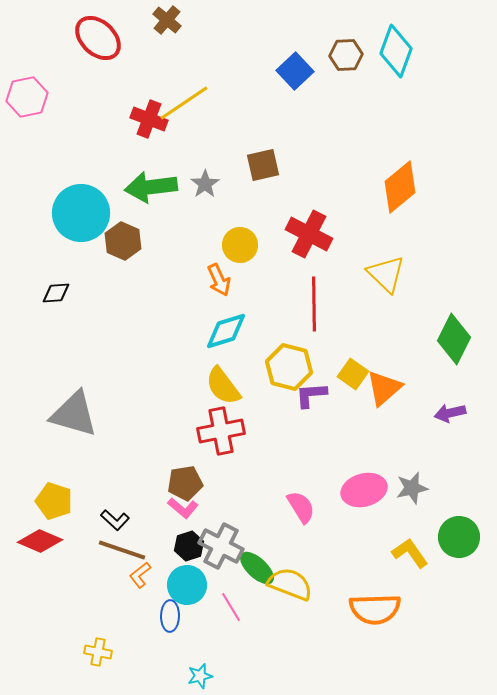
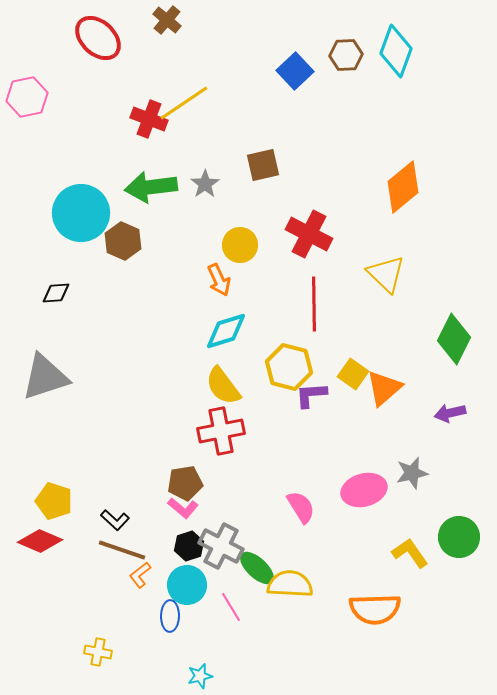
orange diamond at (400, 187): moved 3 px right
gray triangle at (74, 414): moved 29 px left, 37 px up; rotated 34 degrees counterclockwise
gray star at (412, 488): moved 15 px up
yellow semicircle at (290, 584): rotated 18 degrees counterclockwise
